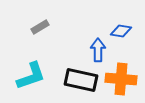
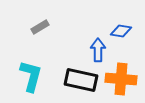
cyan L-shape: rotated 56 degrees counterclockwise
